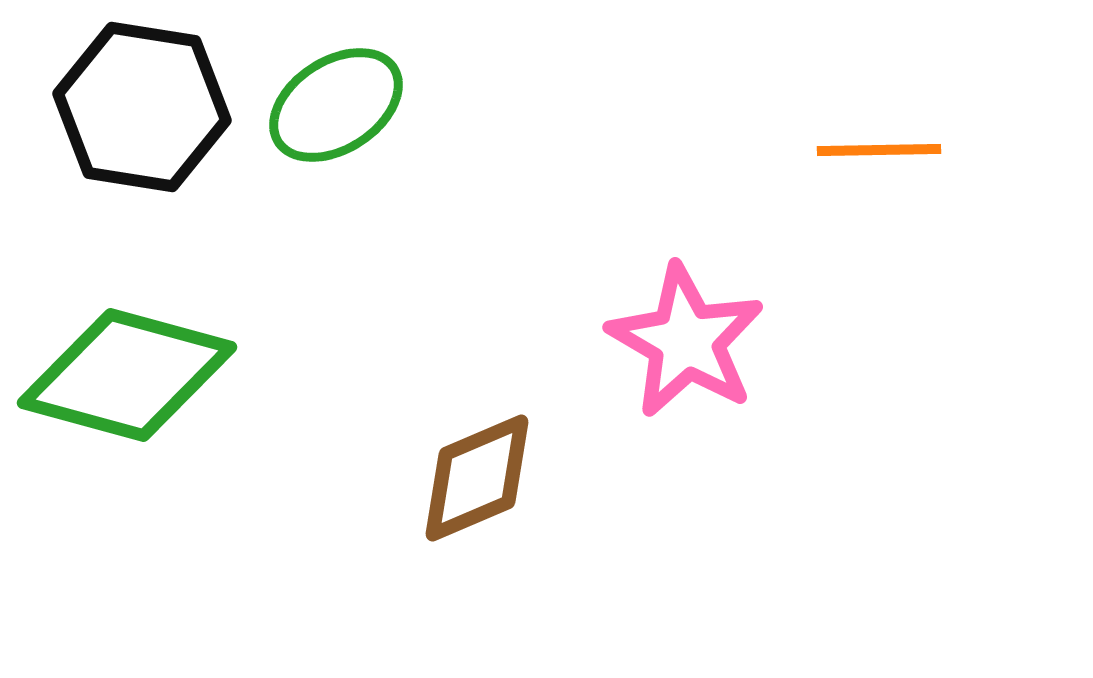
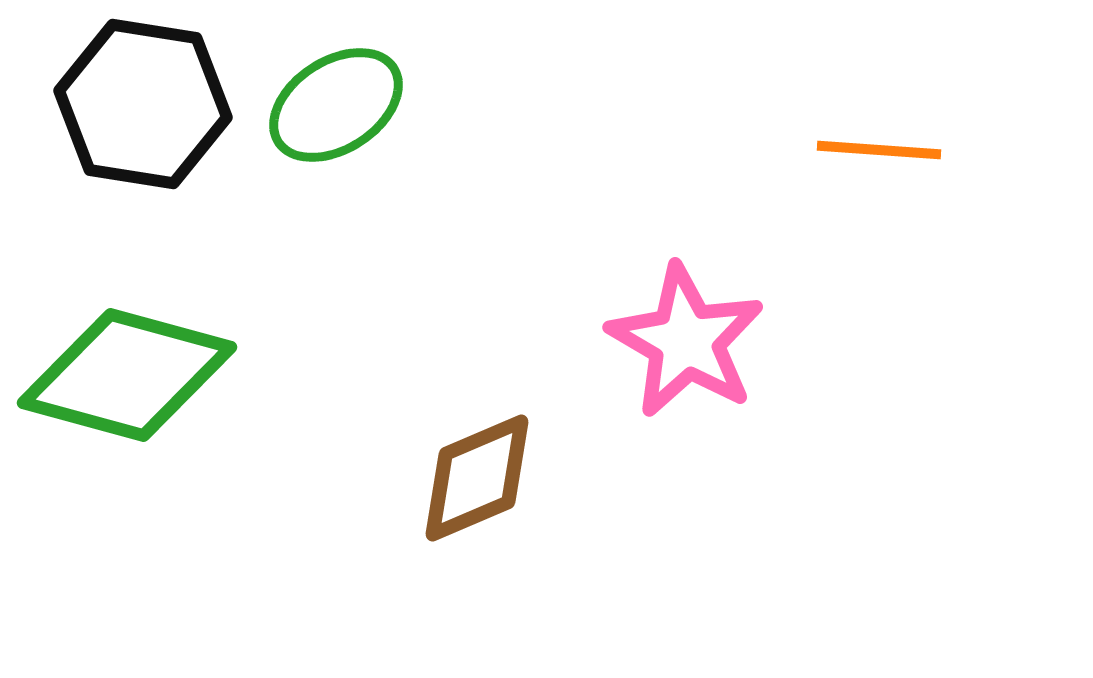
black hexagon: moved 1 px right, 3 px up
orange line: rotated 5 degrees clockwise
